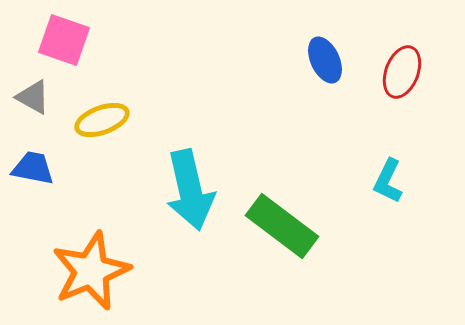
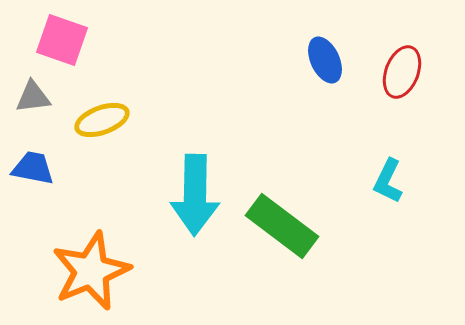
pink square: moved 2 px left
gray triangle: rotated 36 degrees counterclockwise
cyan arrow: moved 5 px right, 5 px down; rotated 14 degrees clockwise
